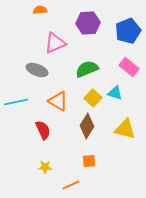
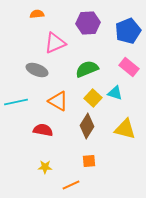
orange semicircle: moved 3 px left, 4 px down
red semicircle: rotated 54 degrees counterclockwise
